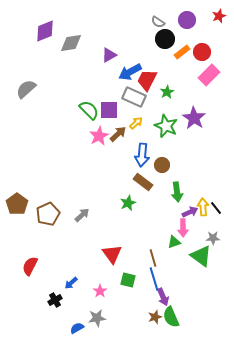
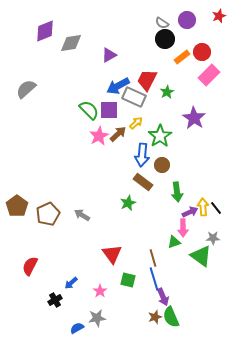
gray semicircle at (158, 22): moved 4 px right, 1 px down
orange rectangle at (182, 52): moved 5 px down
blue arrow at (130, 72): moved 12 px left, 14 px down
green star at (166, 126): moved 6 px left, 10 px down; rotated 15 degrees clockwise
brown pentagon at (17, 204): moved 2 px down
gray arrow at (82, 215): rotated 105 degrees counterclockwise
